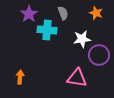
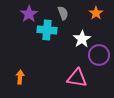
orange star: rotated 16 degrees clockwise
white star: rotated 24 degrees counterclockwise
